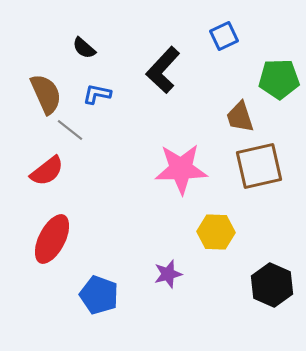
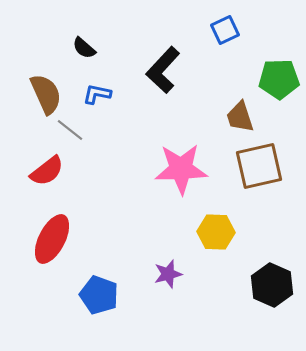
blue square: moved 1 px right, 6 px up
